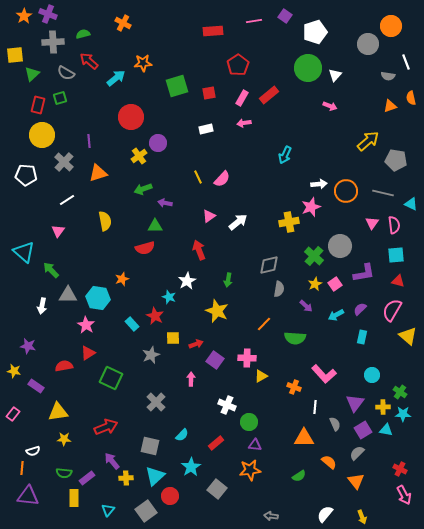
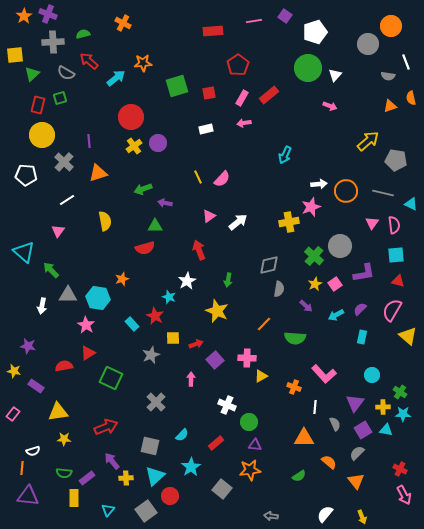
yellow cross at (139, 156): moved 5 px left, 10 px up
purple square at (215, 360): rotated 12 degrees clockwise
gray square at (217, 489): moved 5 px right
